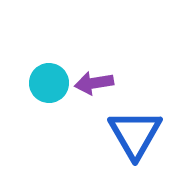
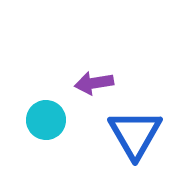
cyan circle: moved 3 px left, 37 px down
